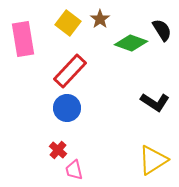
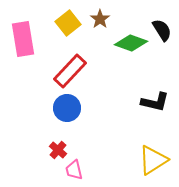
yellow square: rotated 15 degrees clockwise
black L-shape: rotated 20 degrees counterclockwise
